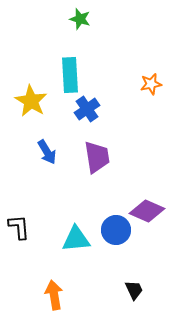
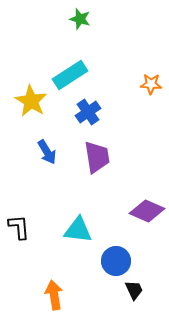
cyan rectangle: rotated 60 degrees clockwise
orange star: rotated 15 degrees clockwise
blue cross: moved 1 px right, 3 px down
blue circle: moved 31 px down
cyan triangle: moved 2 px right, 9 px up; rotated 12 degrees clockwise
